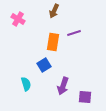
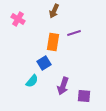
blue square: moved 2 px up
cyan semicircle: moved 6 px right, 3 px up; rotated 56 degrees clockwise
purple square: moved 1 px left, 1 px up
